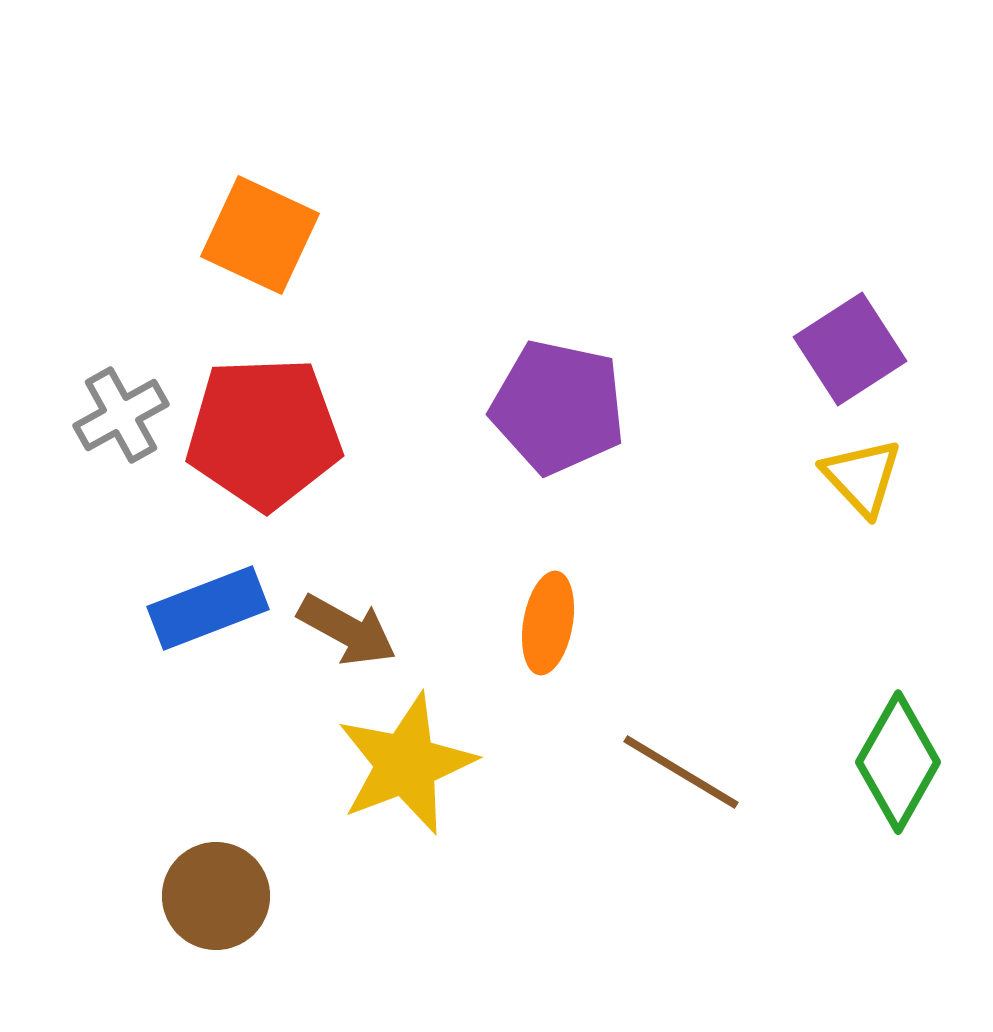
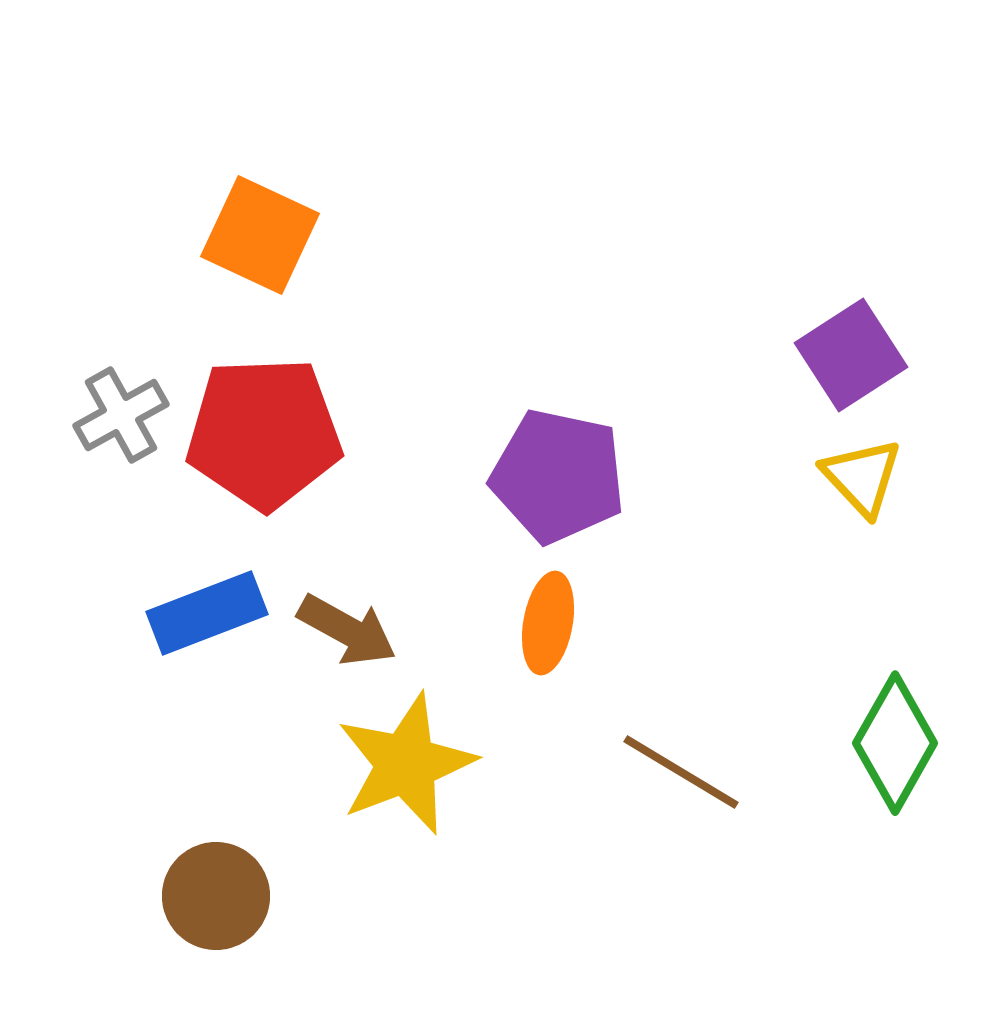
purple square: moved 1 px right, 6 px down
purple pentagon: moved 69 px down
blue rectangle: moved 1 px left, 5 px down
green diamond: moved 3 px left, 19 px up
